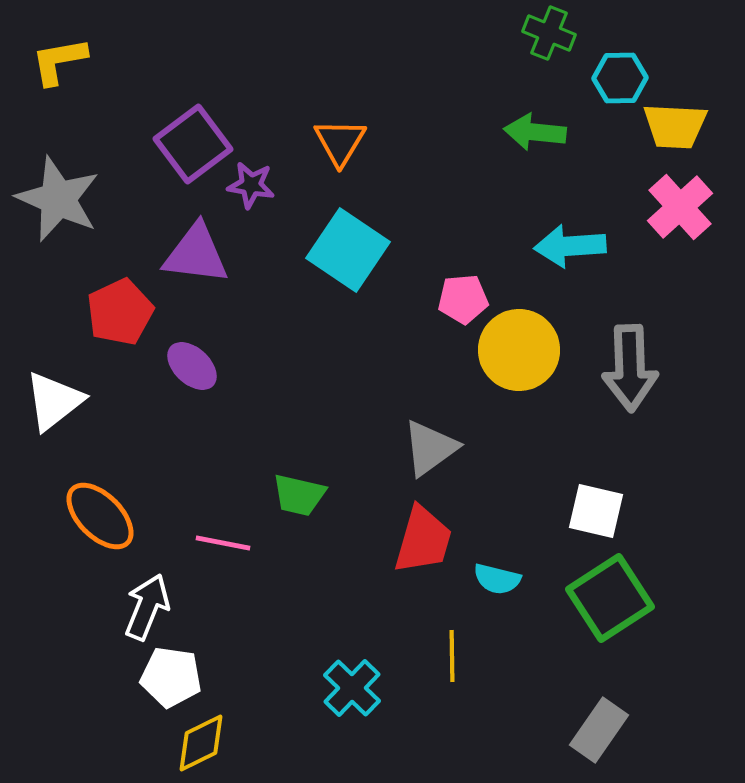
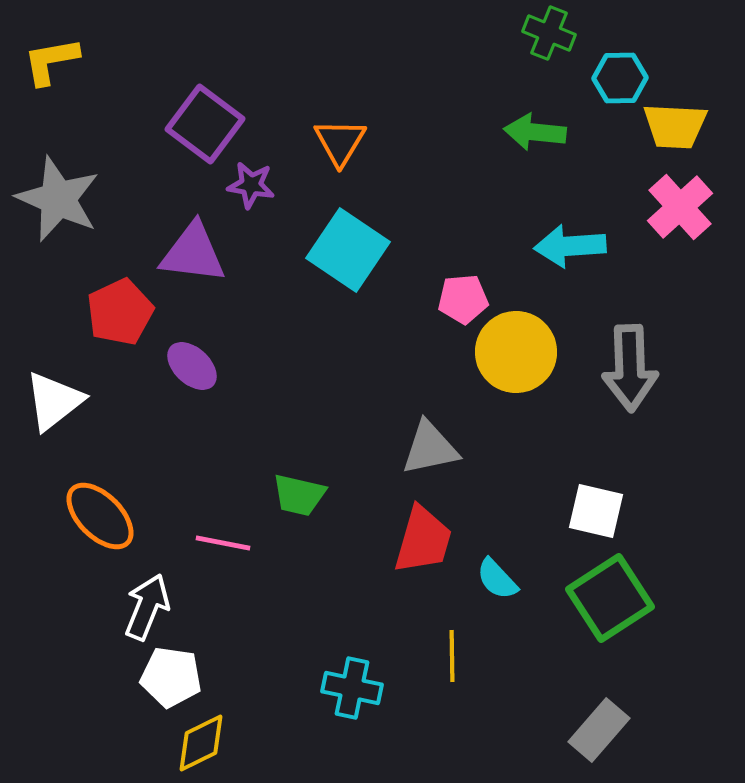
yellow L-shape: moved 8 px left
purple square: moved 12 px right, 20 px up; rotated 16 degrees counterclockwise
purple triangle: moved 3 px left, 1 px up
yellow circle: moved 3 px left, 2 px down
gray triangle: rotated 24 degrees clockwise
cyan semicircle: rotated 33 degrees clockwise
cyan cross: rotated 32 degrees counterclockwise
gray rectangle: rotated 6 degrees clockwise
